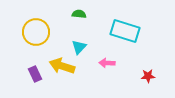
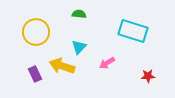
cyan rectangle: moved 8 px right
pink arrow: rotated 35 degrees counterclockwise
